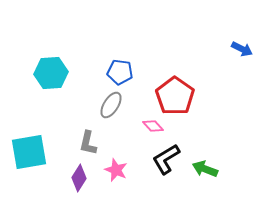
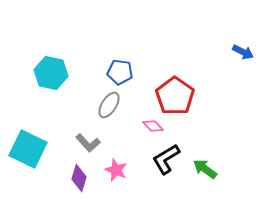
blue arrow: moved 1 px right, 3 px down
cyan hexagon: rotated 16 degrees clockwise
gray ellipse: moved 2 px left
gray L-shape: rotated 55 degrees counterclockwise
cyan square: moved 1 px left, 3 px up; rotated 36 degrees clockwise
green arrow: rotated 15 degrees clockwise
purple diamond: rotated 16 degrees counterclockwise
